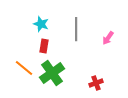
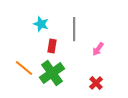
gray line: moved 2 px left
pink arrow: moved 10 px left, 11 px down
red rectangle: moved 8 px right
red cross: rotated 24 degrees counterclockwise
